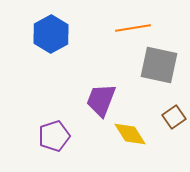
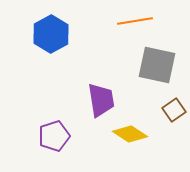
orange line: moved 2 px right, 7 px up
gray square: moved 2 px left
purple trapezoid: rotated 150 degrees clockwise
brown square: moved 7 px up
yellow diamond: rotated 24 degrees counterclockwise
